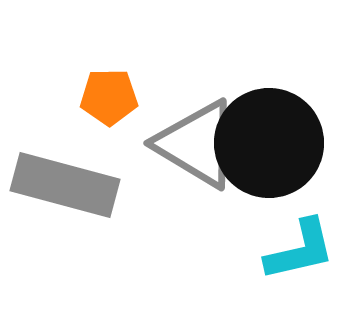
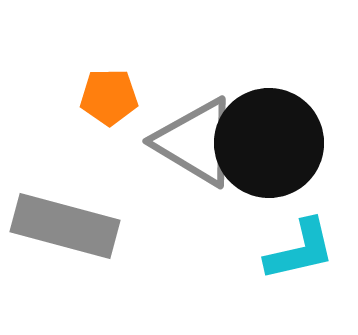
gray triangle: moved 1 px left, 2 px up
gray rectangle: moved 41 px down
